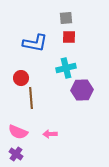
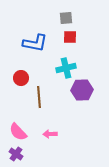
red square: moved 1 px right
brown line: moved 8 px right, 1 px up
pink semicircle: rotated 24 degrees clockwise
